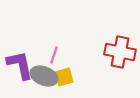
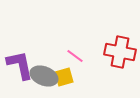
pink line: moved 21 px right, 1 px down; rotated 72 degrees counterclockwise
